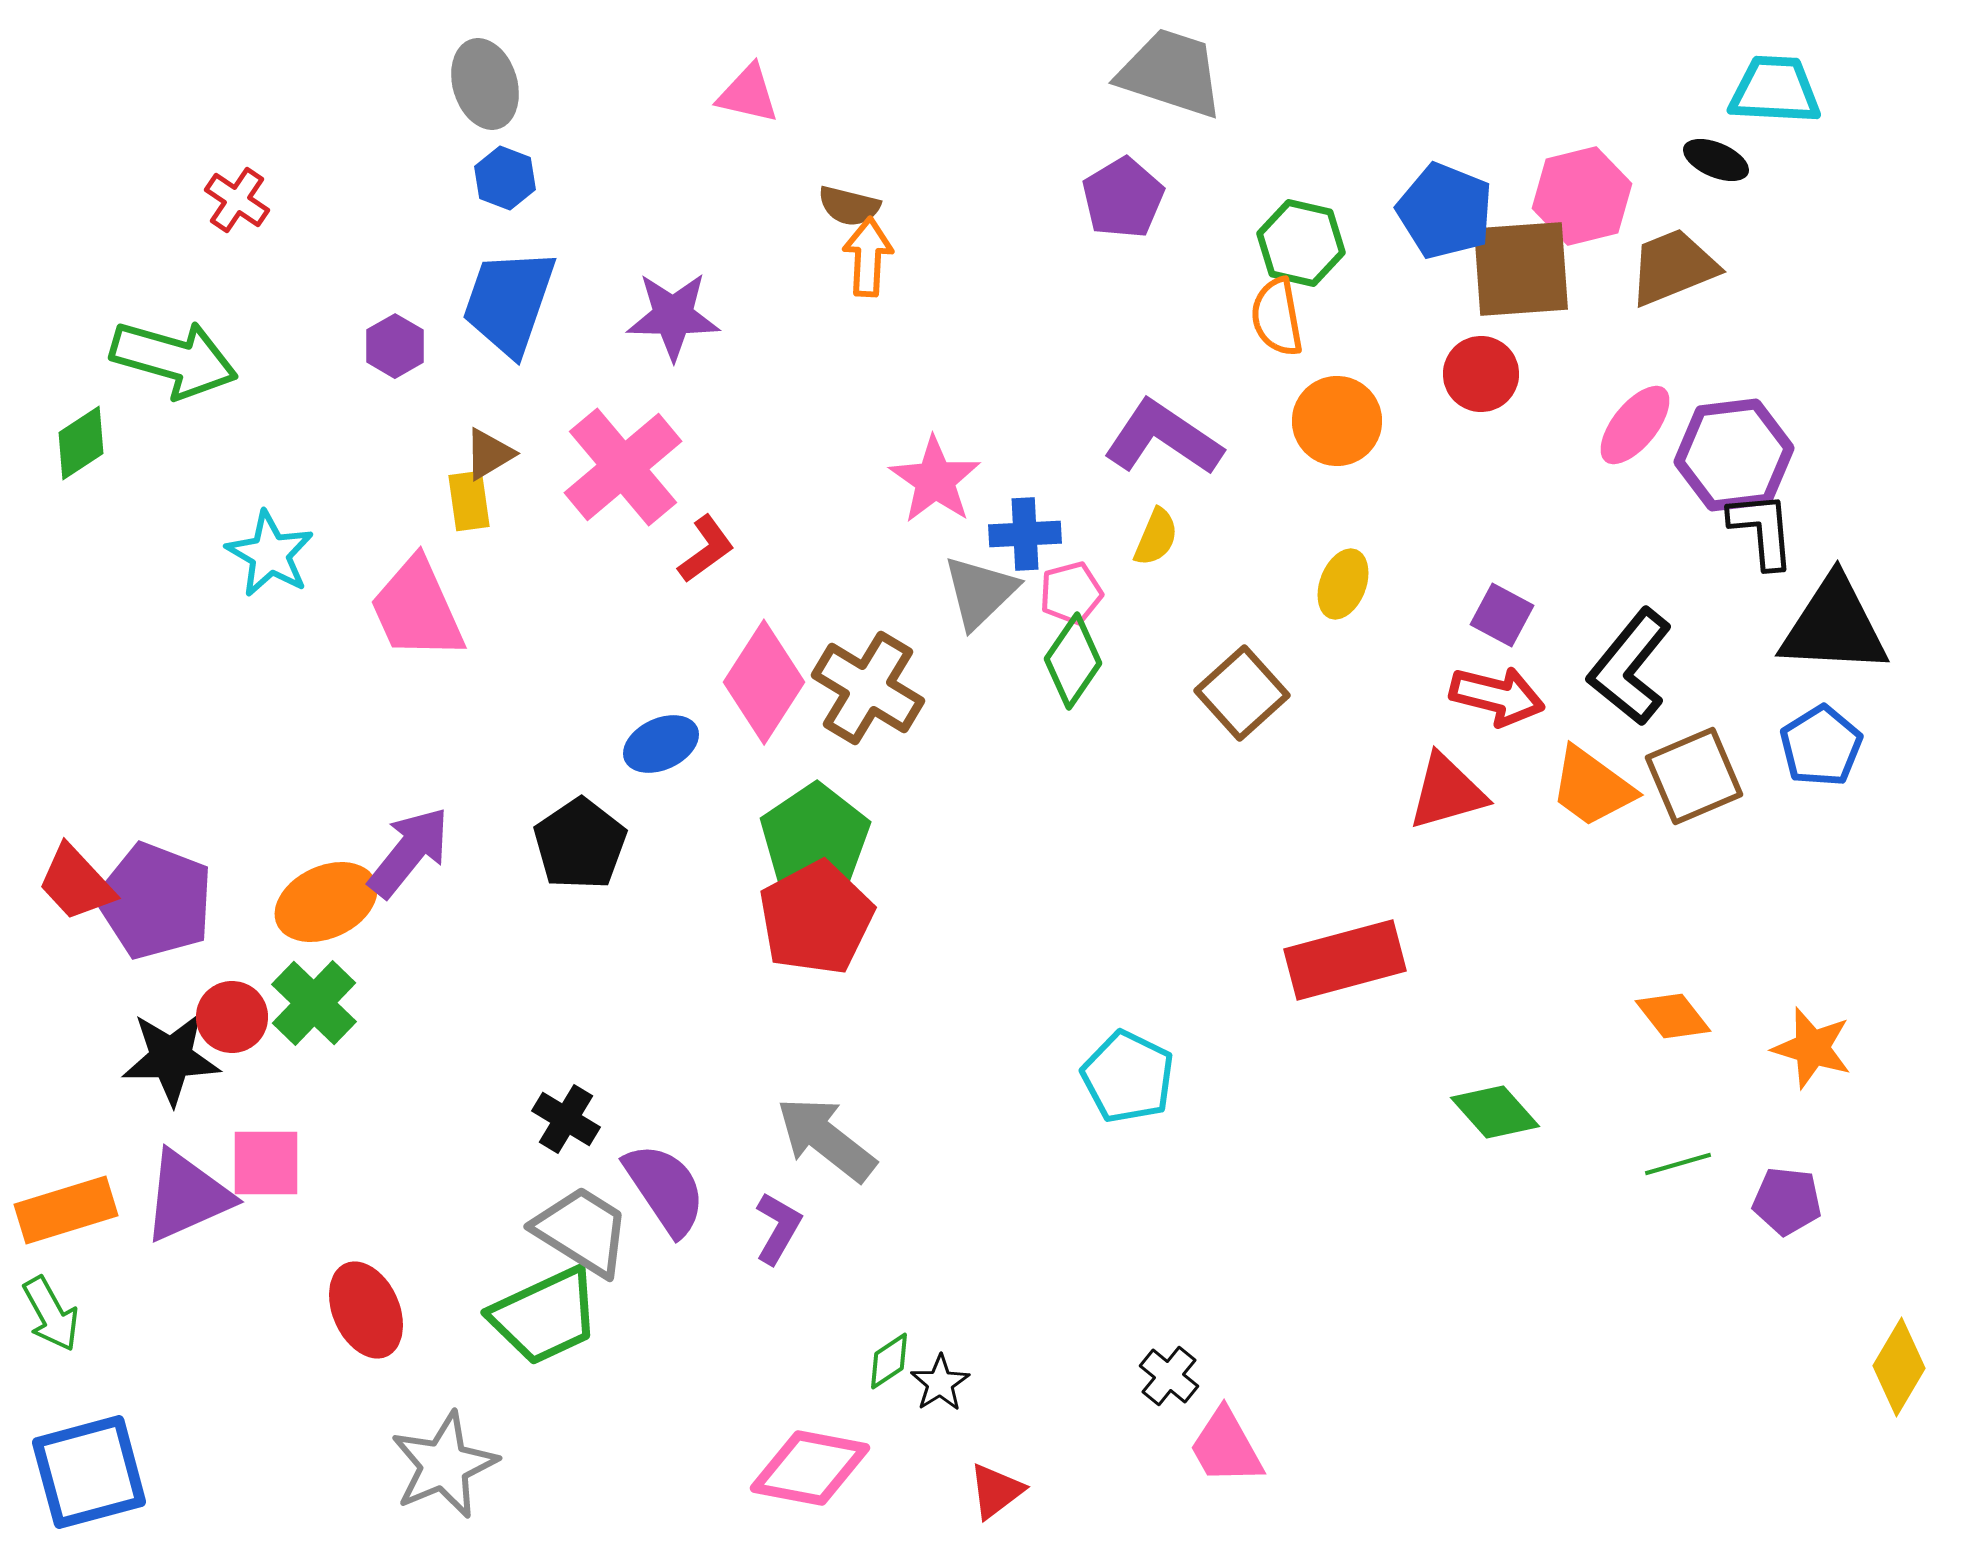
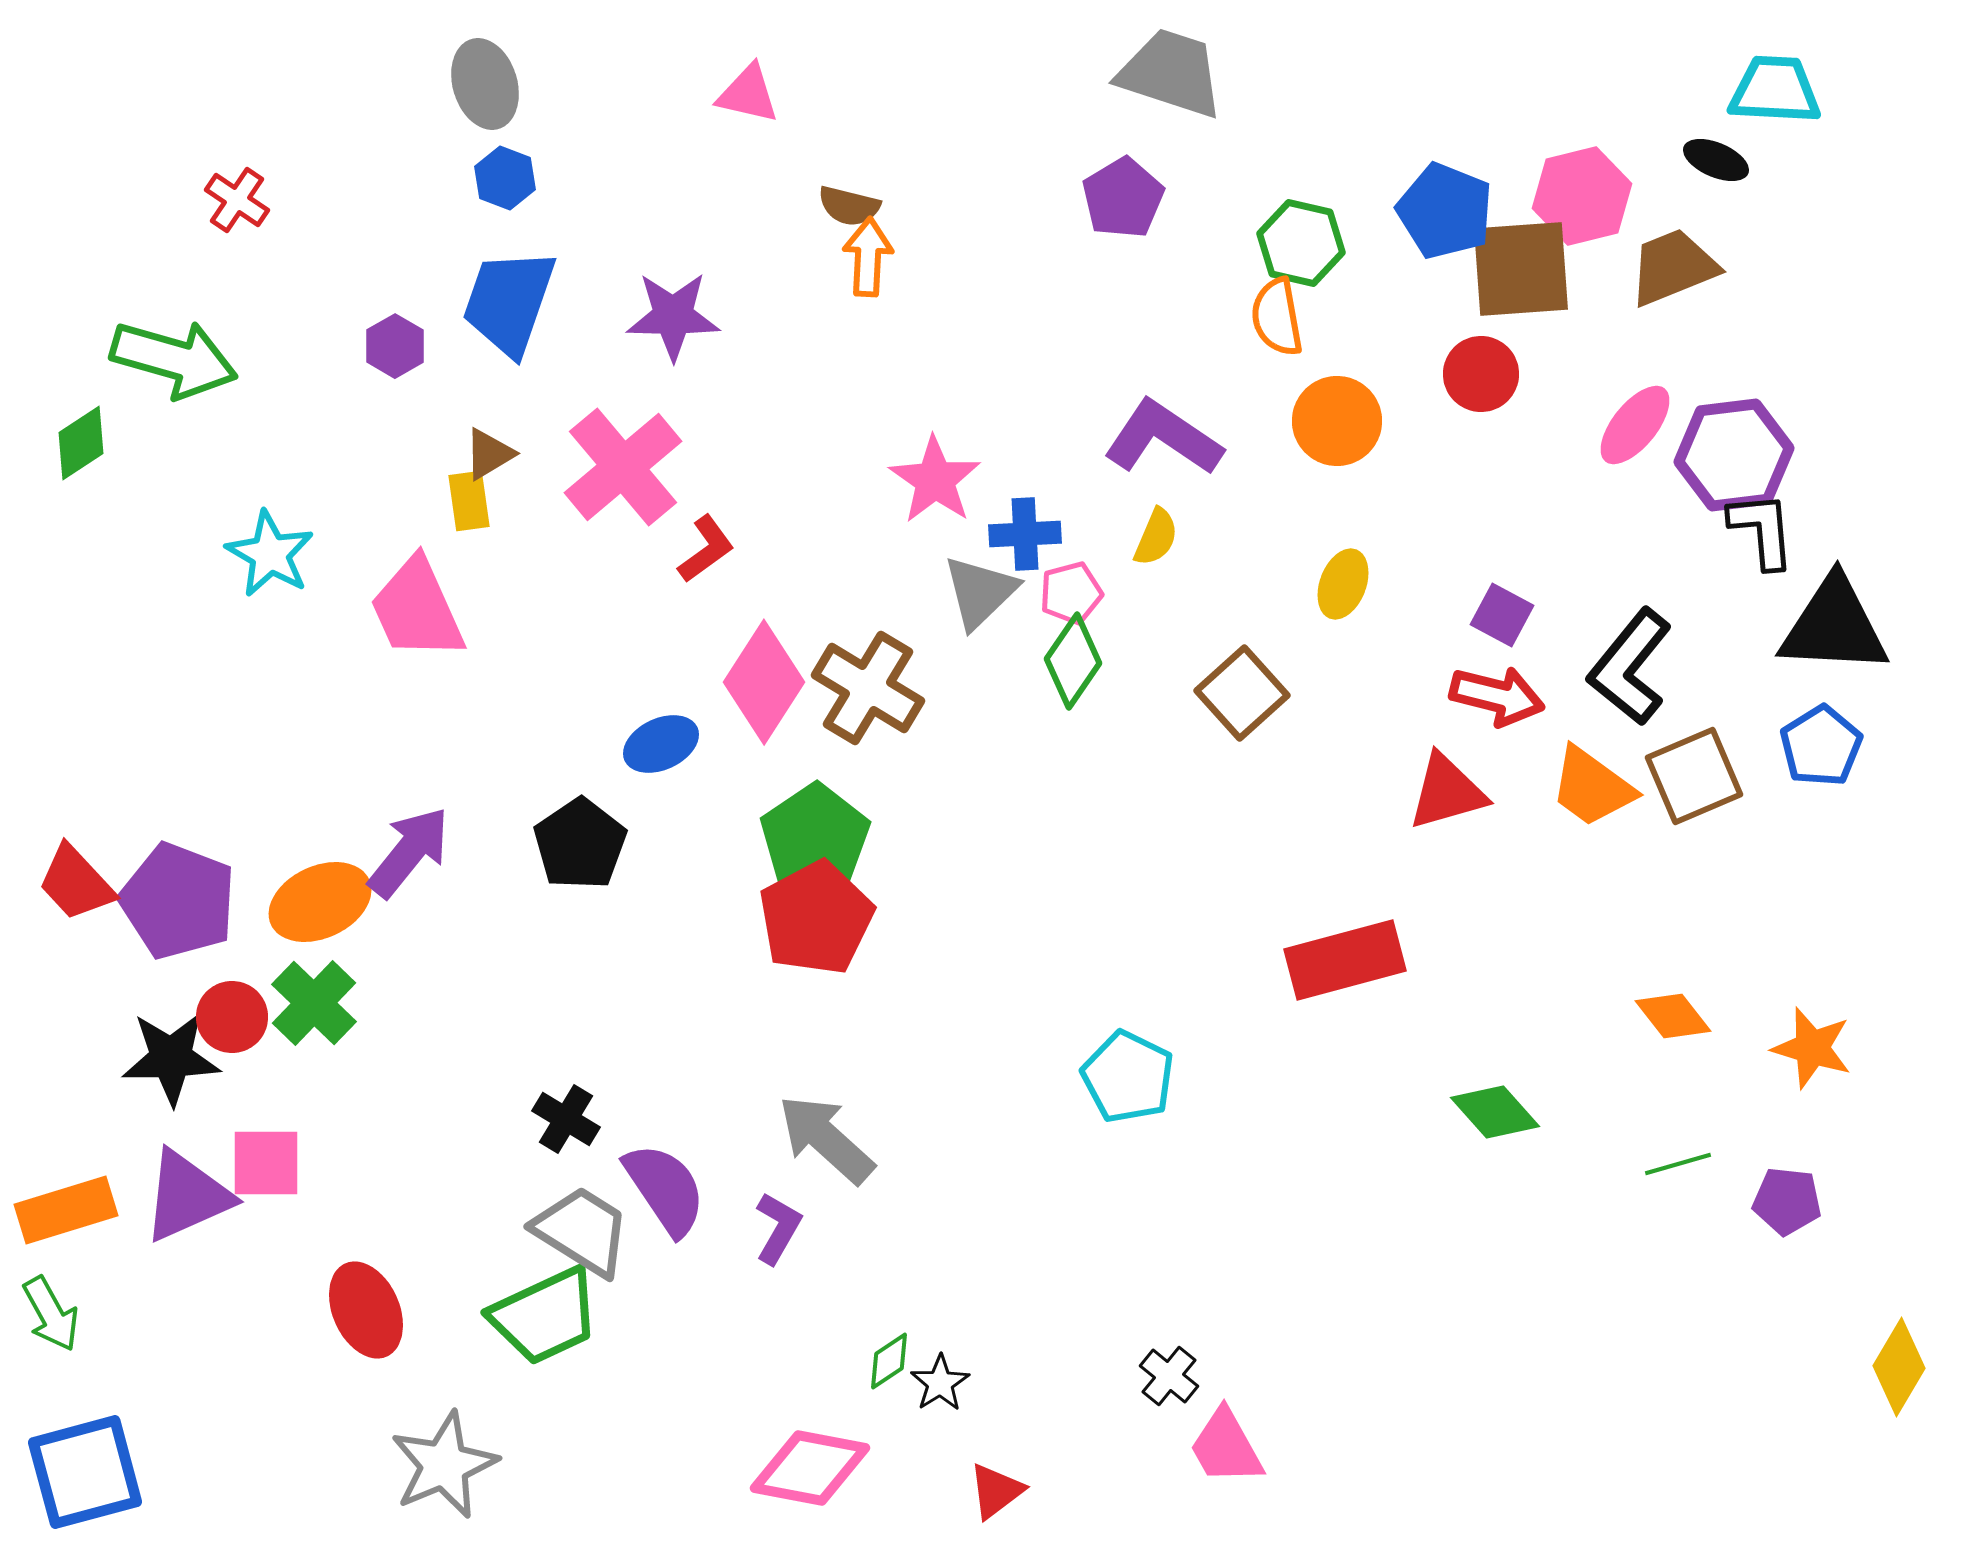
purple pentagon at (155, 901): moved 23 px right
orange ellipse at (326, 902): moved 6 px left
gray arrow at (826, 1139): rotated 4 degrees clockwise
blue square at (89, 1472): moved 4 px left
